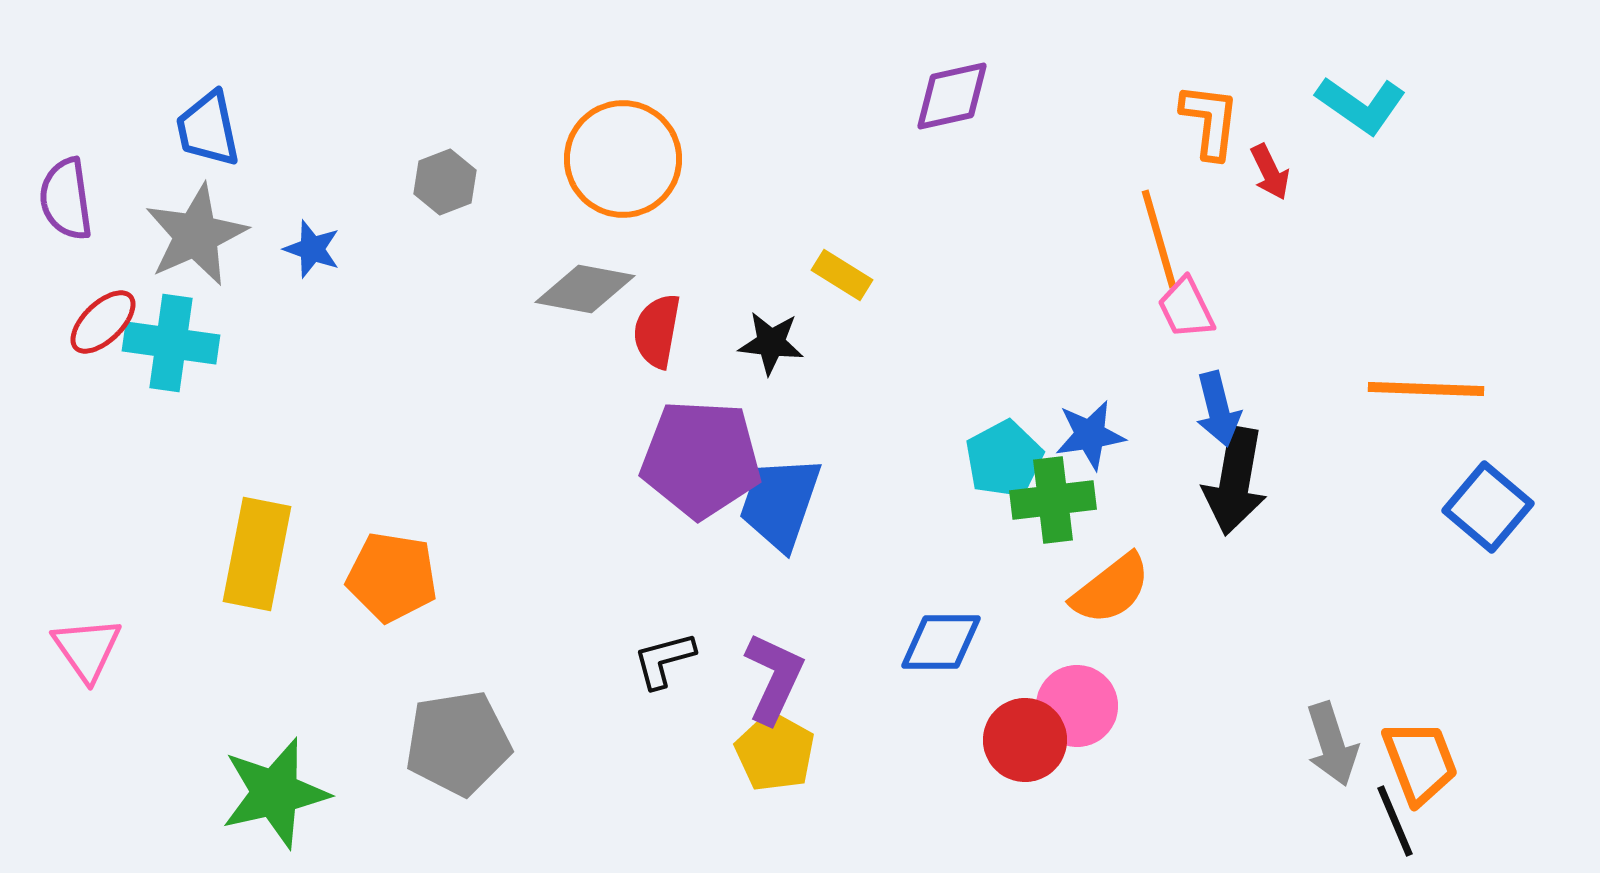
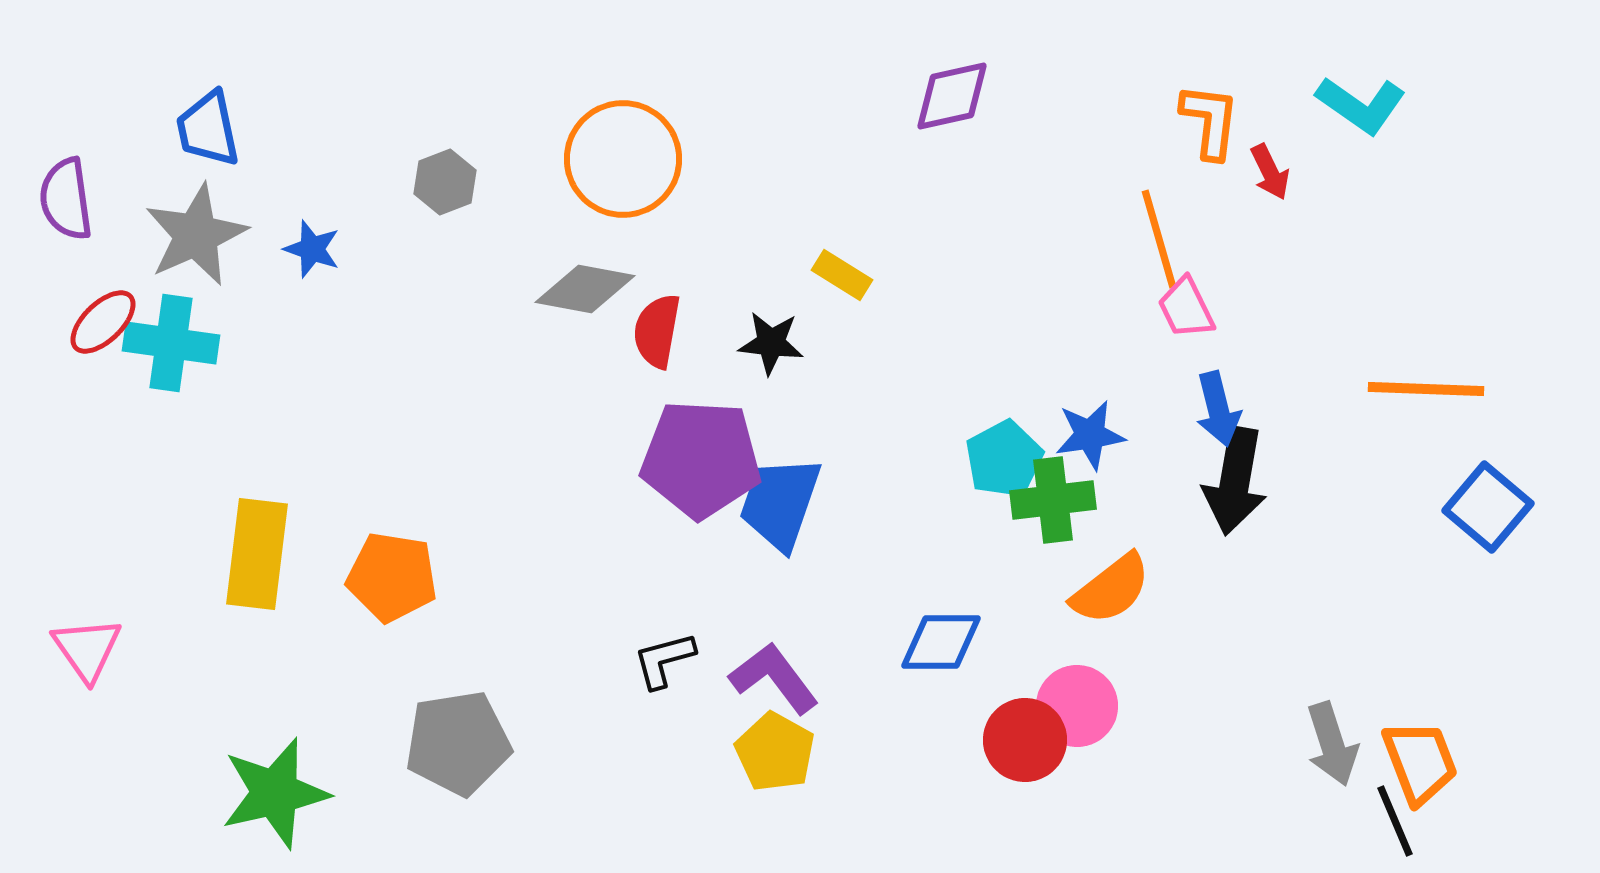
yellow rectangle at (257, 554): rotated 4 degrees counterclockwise
purple L-shape at (774, 678): rotated 62 degrees counterclockwise
